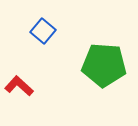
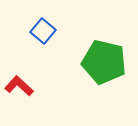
green pentagon: moved 3 px up; rotated 9 degrees clockwise
